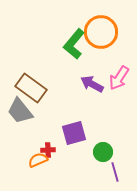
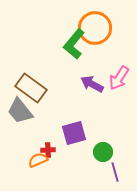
orange circle: moved 6 px left, 4 px up
